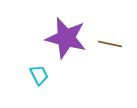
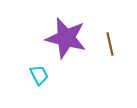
brown line: rotated 65 degrees clockwise
